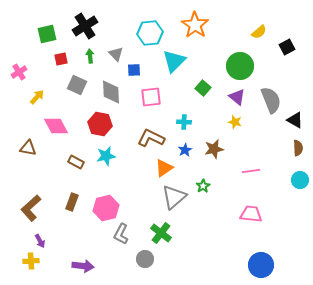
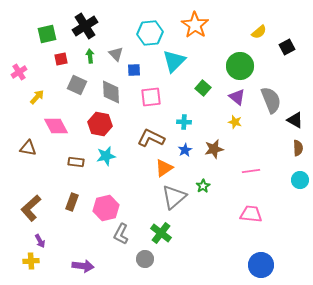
brown rectangle at (76, 162): rotated 21 degrees counterclockwise
